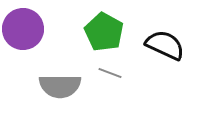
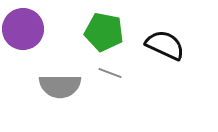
green pentagon: rotated 18 degrees counterclockwise
